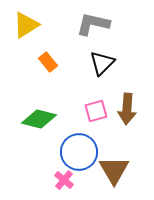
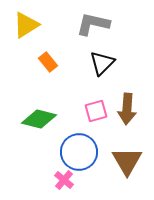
brown triangle: moved 13 px right, 9 px up
